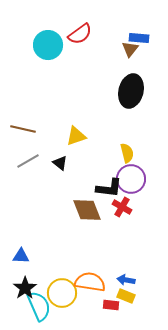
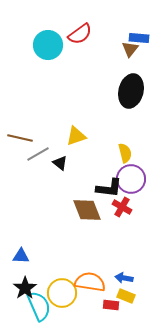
brown line: moved 3 px left, 9 px down
yellow semicircle: moved 2 px left
gray line: moved 10 px right, 7 px up
blue arrow: moved 2 px left, 2 px up
